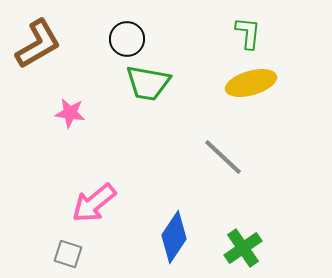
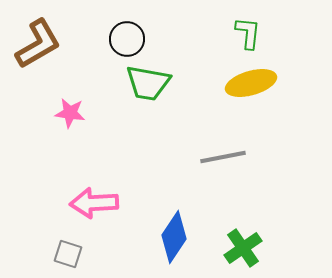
gray line: rotated 54 degrees counterclockwise
pink arrow: rotated 36 degrees clockwise
